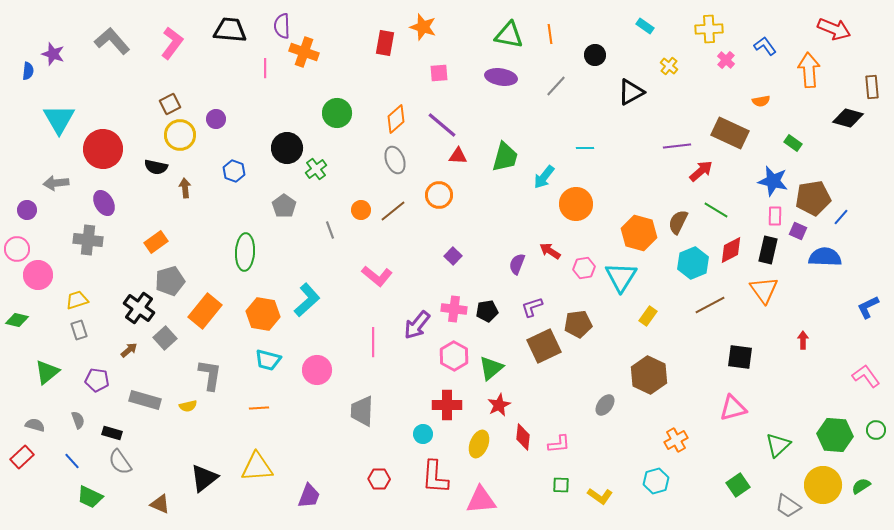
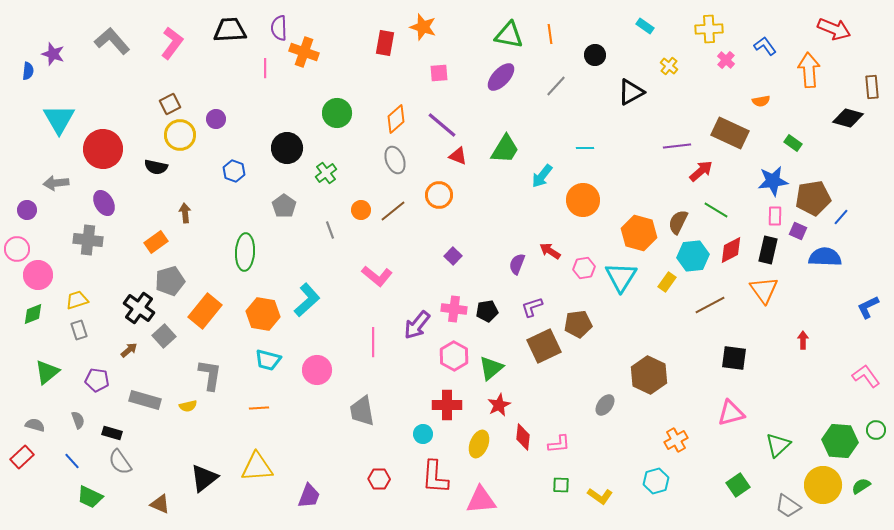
purple semicircle at (282, 26): moved 3 px left, 2 px down
black trapezoid at (230, 30): rotated 8 degrees counterclockwise
purple ellipse at (501, 77): rotated 56 degrees counterclockwise
red triangle at (458, 156): rotated 18 degrees clockwise
green trapezoid at (505, 157): moved 8 px up; rotated 16 degrees clockwise
green cross at (316, 169): moved 10 px right, 4 px down
cyan arrow at (544, 177): moved 2 px left, 1 px up
blue star at (773, 181): rotated 20 degrees counterclockwise
brown arrow at (185, 188): moved 25 px down
orange circle at (576, 204): moved 7 px right, 4 px up
cyan hexagon at (693, 263): moved 7 px up; rotated 16 degrees clockwise
yellow rectangle at (648, 316): moved 19 px right, 34 px up
green diamond at (17, 320): moved 16 px right, 6 px up; rotated 35 degrees counterclockwise
gray square at (165, 338): moved 1 px left, 2 px up
black square at (740, 357): moved 6 px left, 1 px down
pink triangle at (733, 408): moved 2 px left, 5 px down
gray trapezoid at (362, 411): rotated 12 degrees counterclockwise
green hexagon at (835, 435): moved 5 px right, 6 px down
